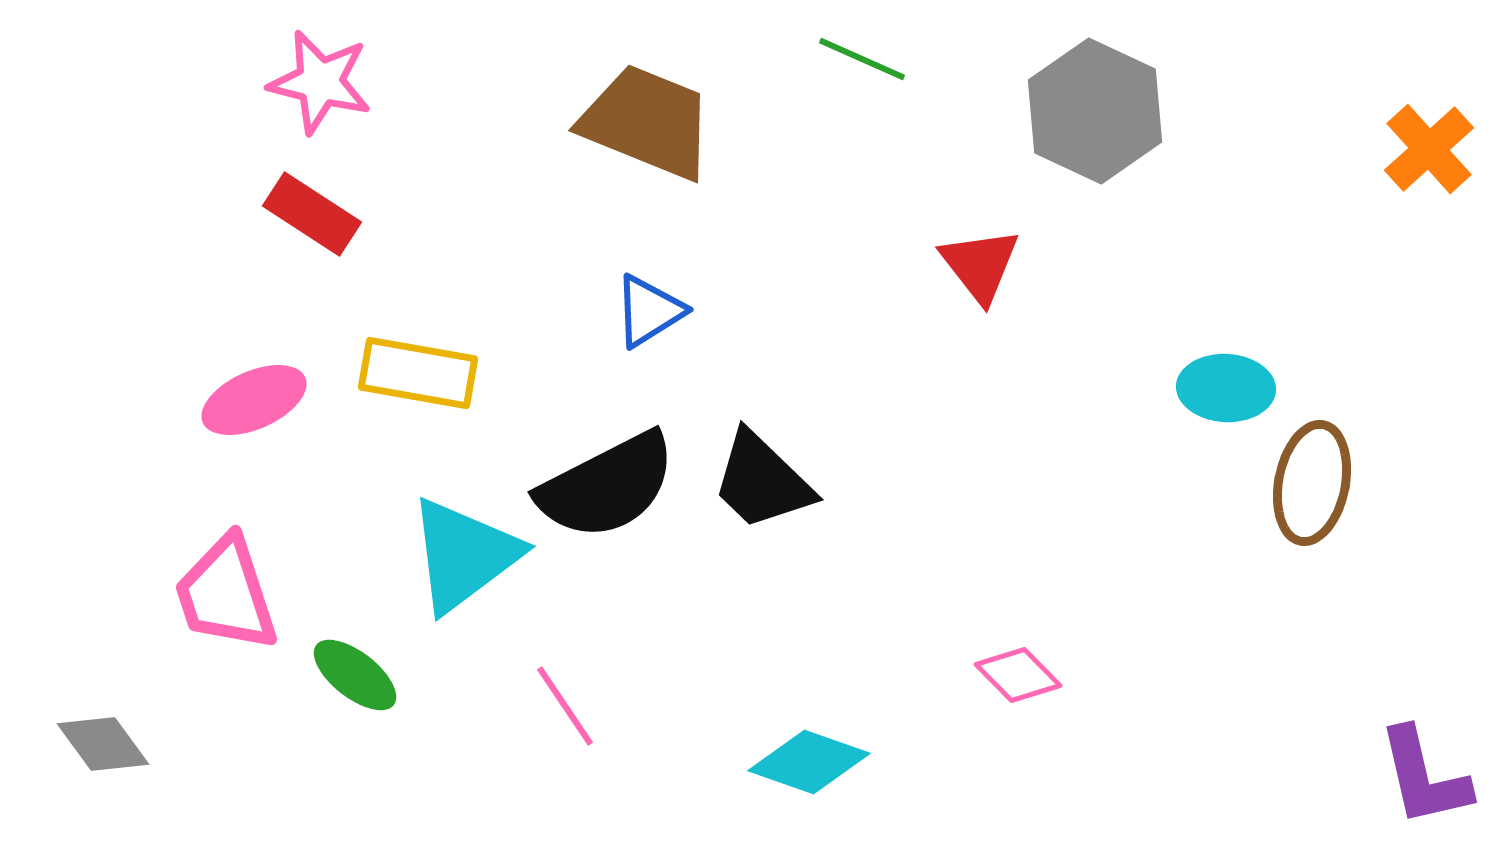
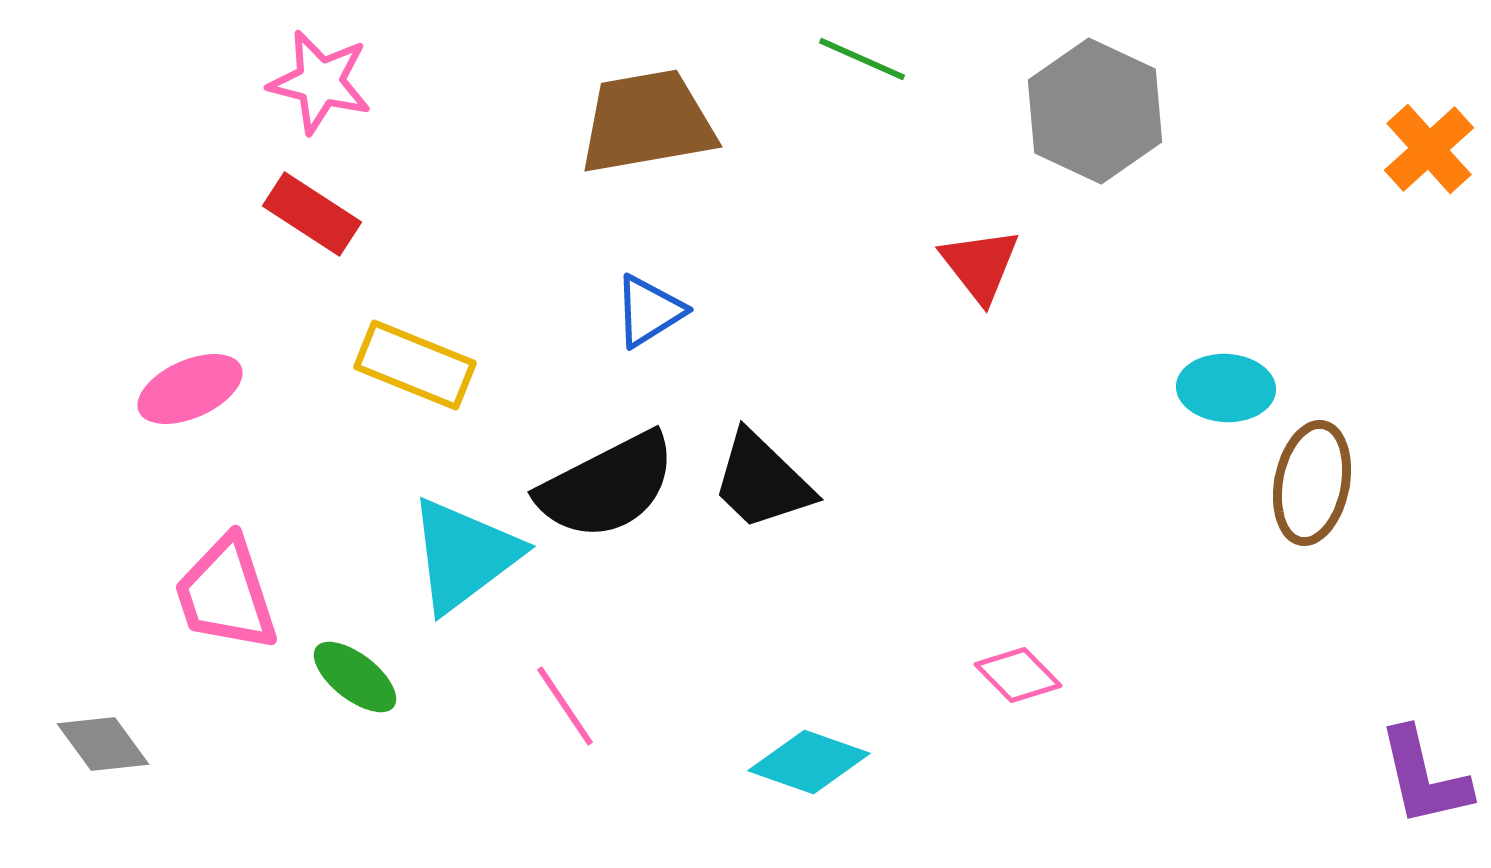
brown trapezoid: rotated 32 degrees counterclockwise
yellow rectangle: moved 3 px left, 8 px up; rotated 12 degrees clockwise
pink ellipse: moved 64 px left, 11 px up
green ellipse: moved 2 px down
